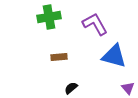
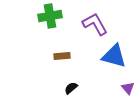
green cross: moved 1 px right, 1 px up
brown rectangle: moved 3 px right, 1 px up
